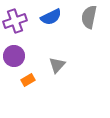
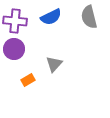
gray semicircle: rotated 25 degrees counterclockwise
purple cross: rotated 25 degrees clockwise
purple circle: moved 7 px up
gray triangle: moved 3 px left, 1 px up
